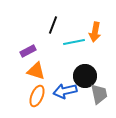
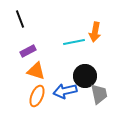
black line: moved 33 px left, 6 px up; rotated 42 degrees counterclockwise
